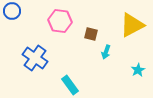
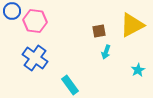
pink hexagon: moved 25 px left
brown square: moved 8 px right, 3 px up; rotated 24 degrees counterclockwise
